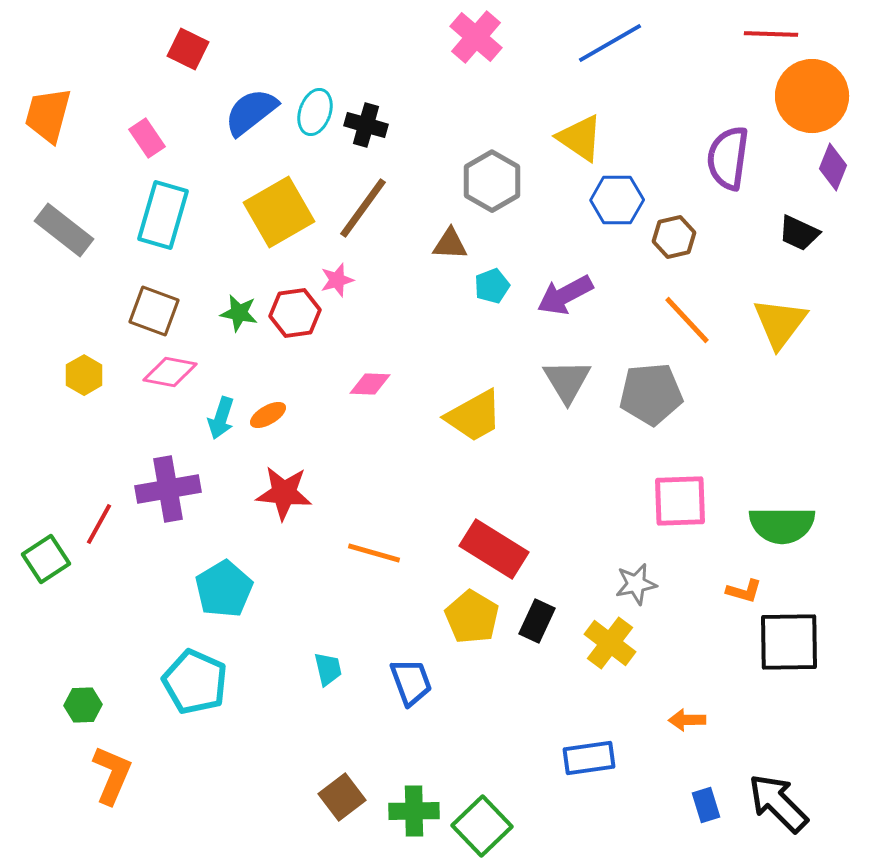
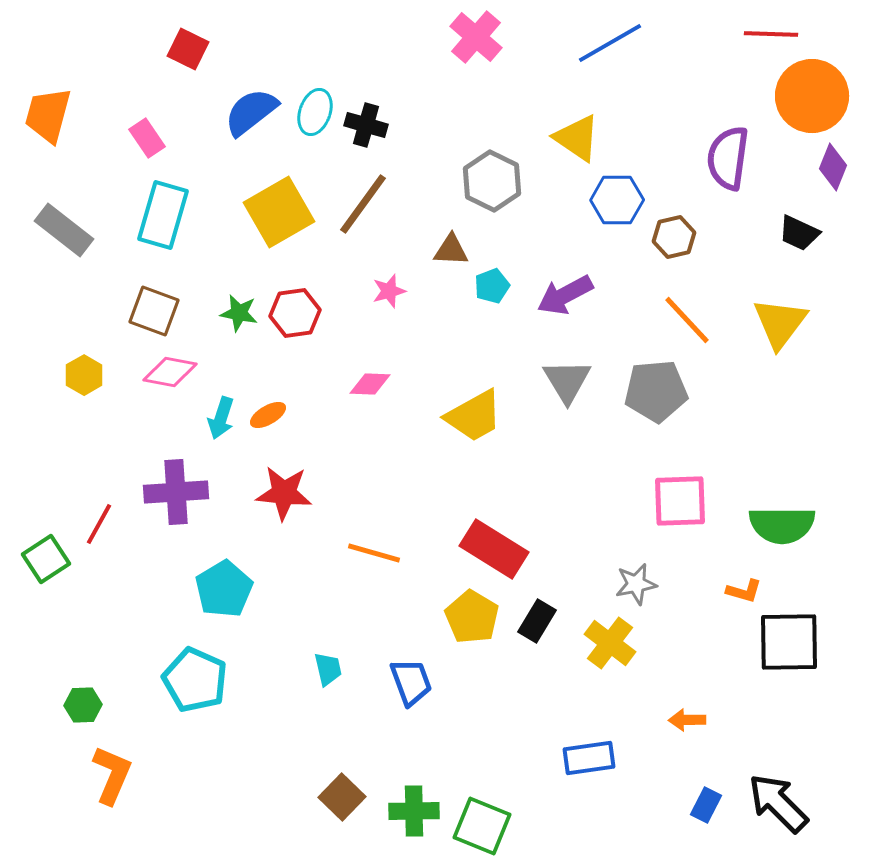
yellow triangle at (580, 138): moved 3 px left
gray hexagon at (492, 181): rotated 4 degrees counterclockwise
brown line at (363, 208): moved 4 px up
brown triangle at (450, 244): moved 1 px right, 6 px down
pink star at (337, 280): moved 52 px right, 11 px down
gray pentagon at (651, 394): moved 5 px right, 3 px up
purple cross at (168, 489): moved 8 px right, 3 px down; rotated 6 degrees clockwise
black rectangle at (537, 621): rotated 6 degrees clockwise
cyan pentagon at (195, 682): moved 2 px up
brown square at (342, 797): rotated 9 degrees counterclockwise
blue rectangle at (706, 805): rotated 44 degrees clockwise
green square at (482, 826): rotated 24 degrees counterclockwise
